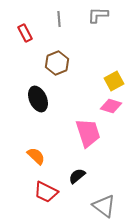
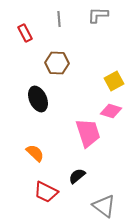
brown hexagon: rotated 25 degrees clockwise
pink diamond: moved 5 px down
orange semicircle: moved 1 px left, 3 px up
